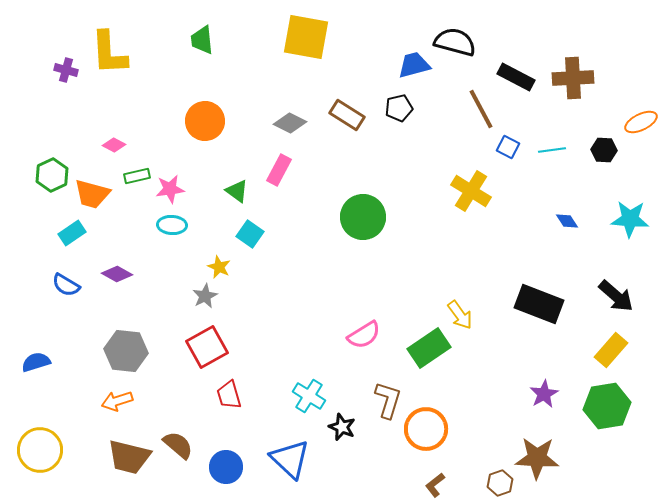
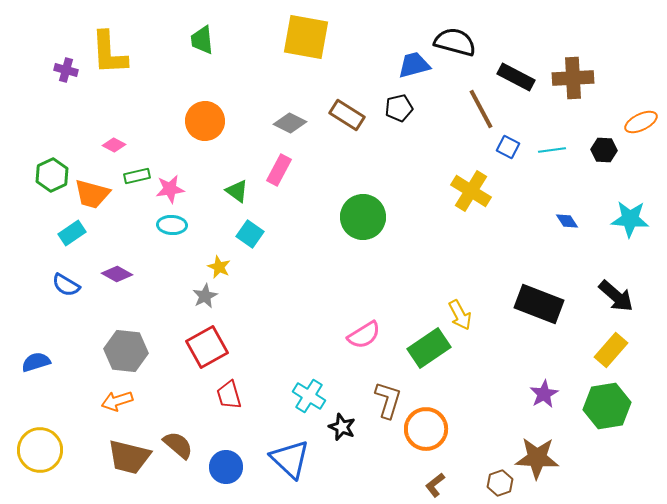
yellow arrow at (460, 315): rotated 8 degrees clockwise
